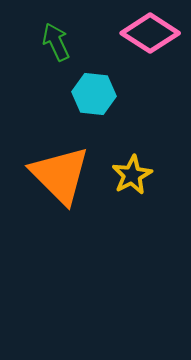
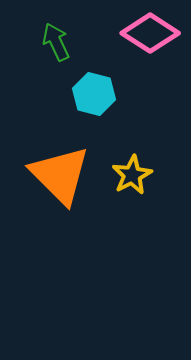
cyan hexagon: rotated 9 degrees clockwise
